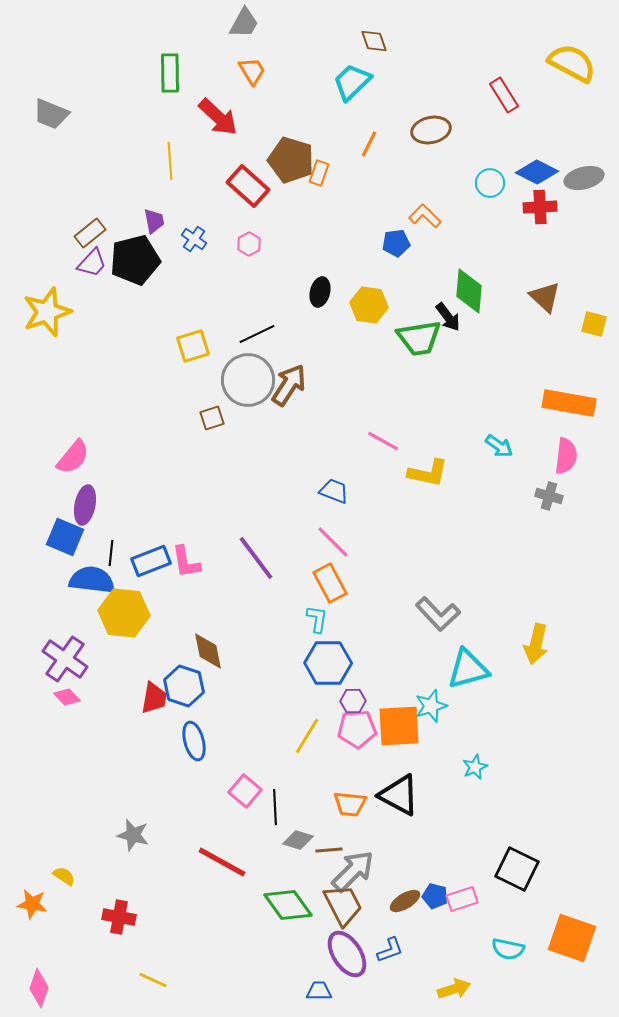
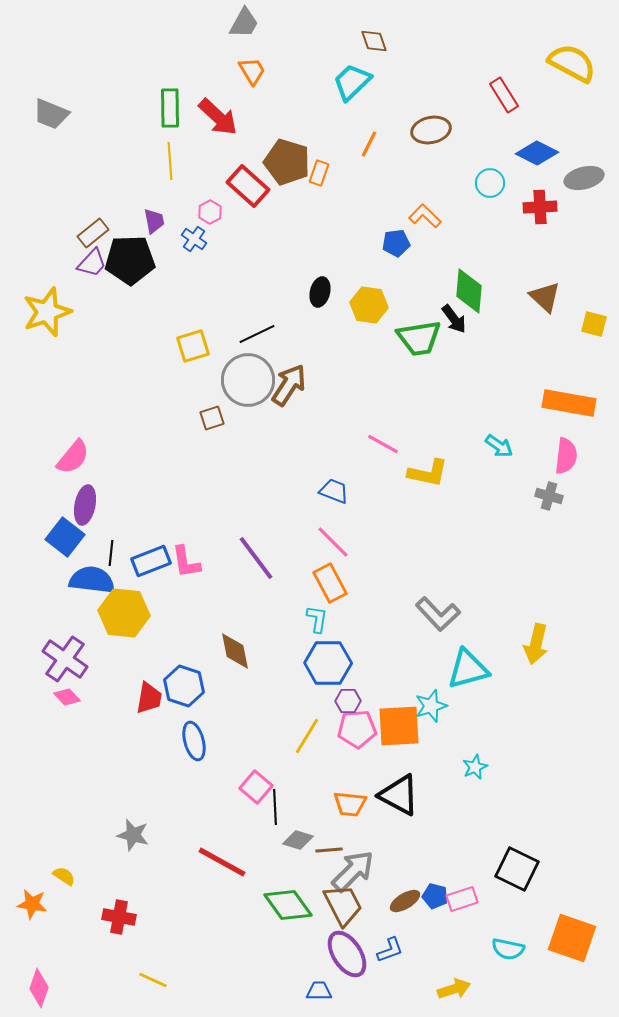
green rectangle at (170, 73): moved 35 px down
brown pentagon at (291, 160): moved 4 px left, 2 px down
blue diamond at (537, 172): moved 19 px up
brown rectangle at (90, 233): moved 3 px right
pink hexagon at (249, 244): moved 39 px left, 32 px up
black pentagon at (135, 260): moved 5 px left; rotated 12 degrees clockwise
black arrow at (448, 317): moved 6 px right, 2 px down
pink line at (383, 441): moved 3 px down
blue square at (65, 537): rotated 15 degrees clockwise
brown diamond at (208, 651): moved 27 px right
red trapezoid at (154, 698): moved 5 px left
purple hexagon at (353, 701): moved 5 px left
pink square at (245, 791): moved 11 px right, 4 px up
